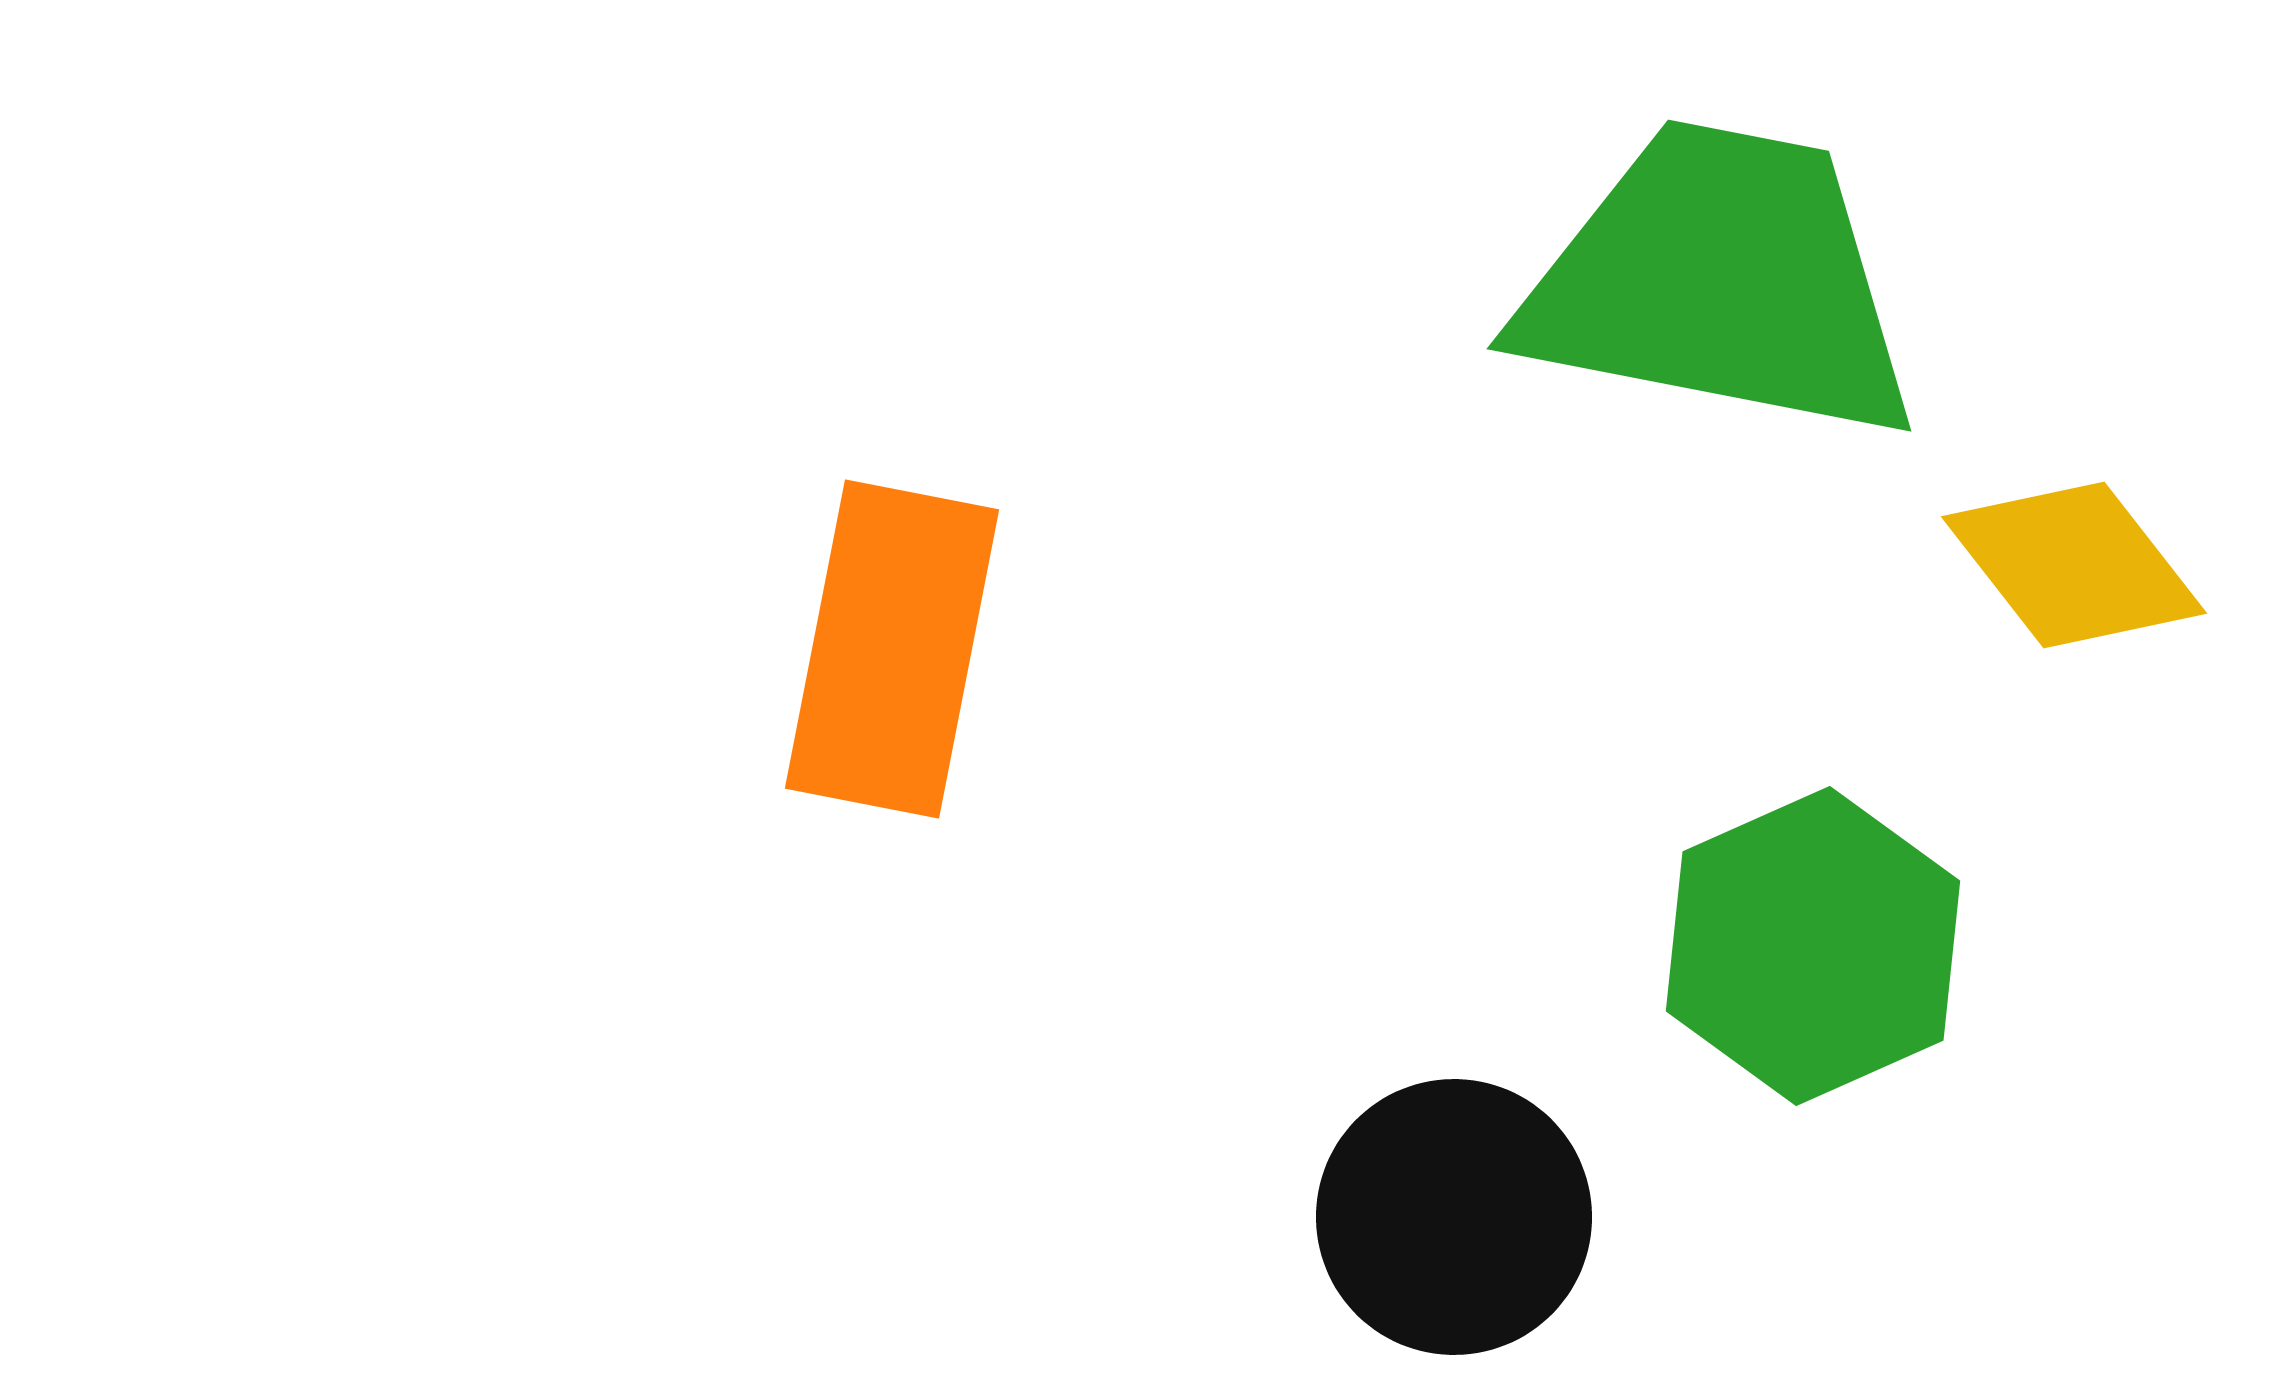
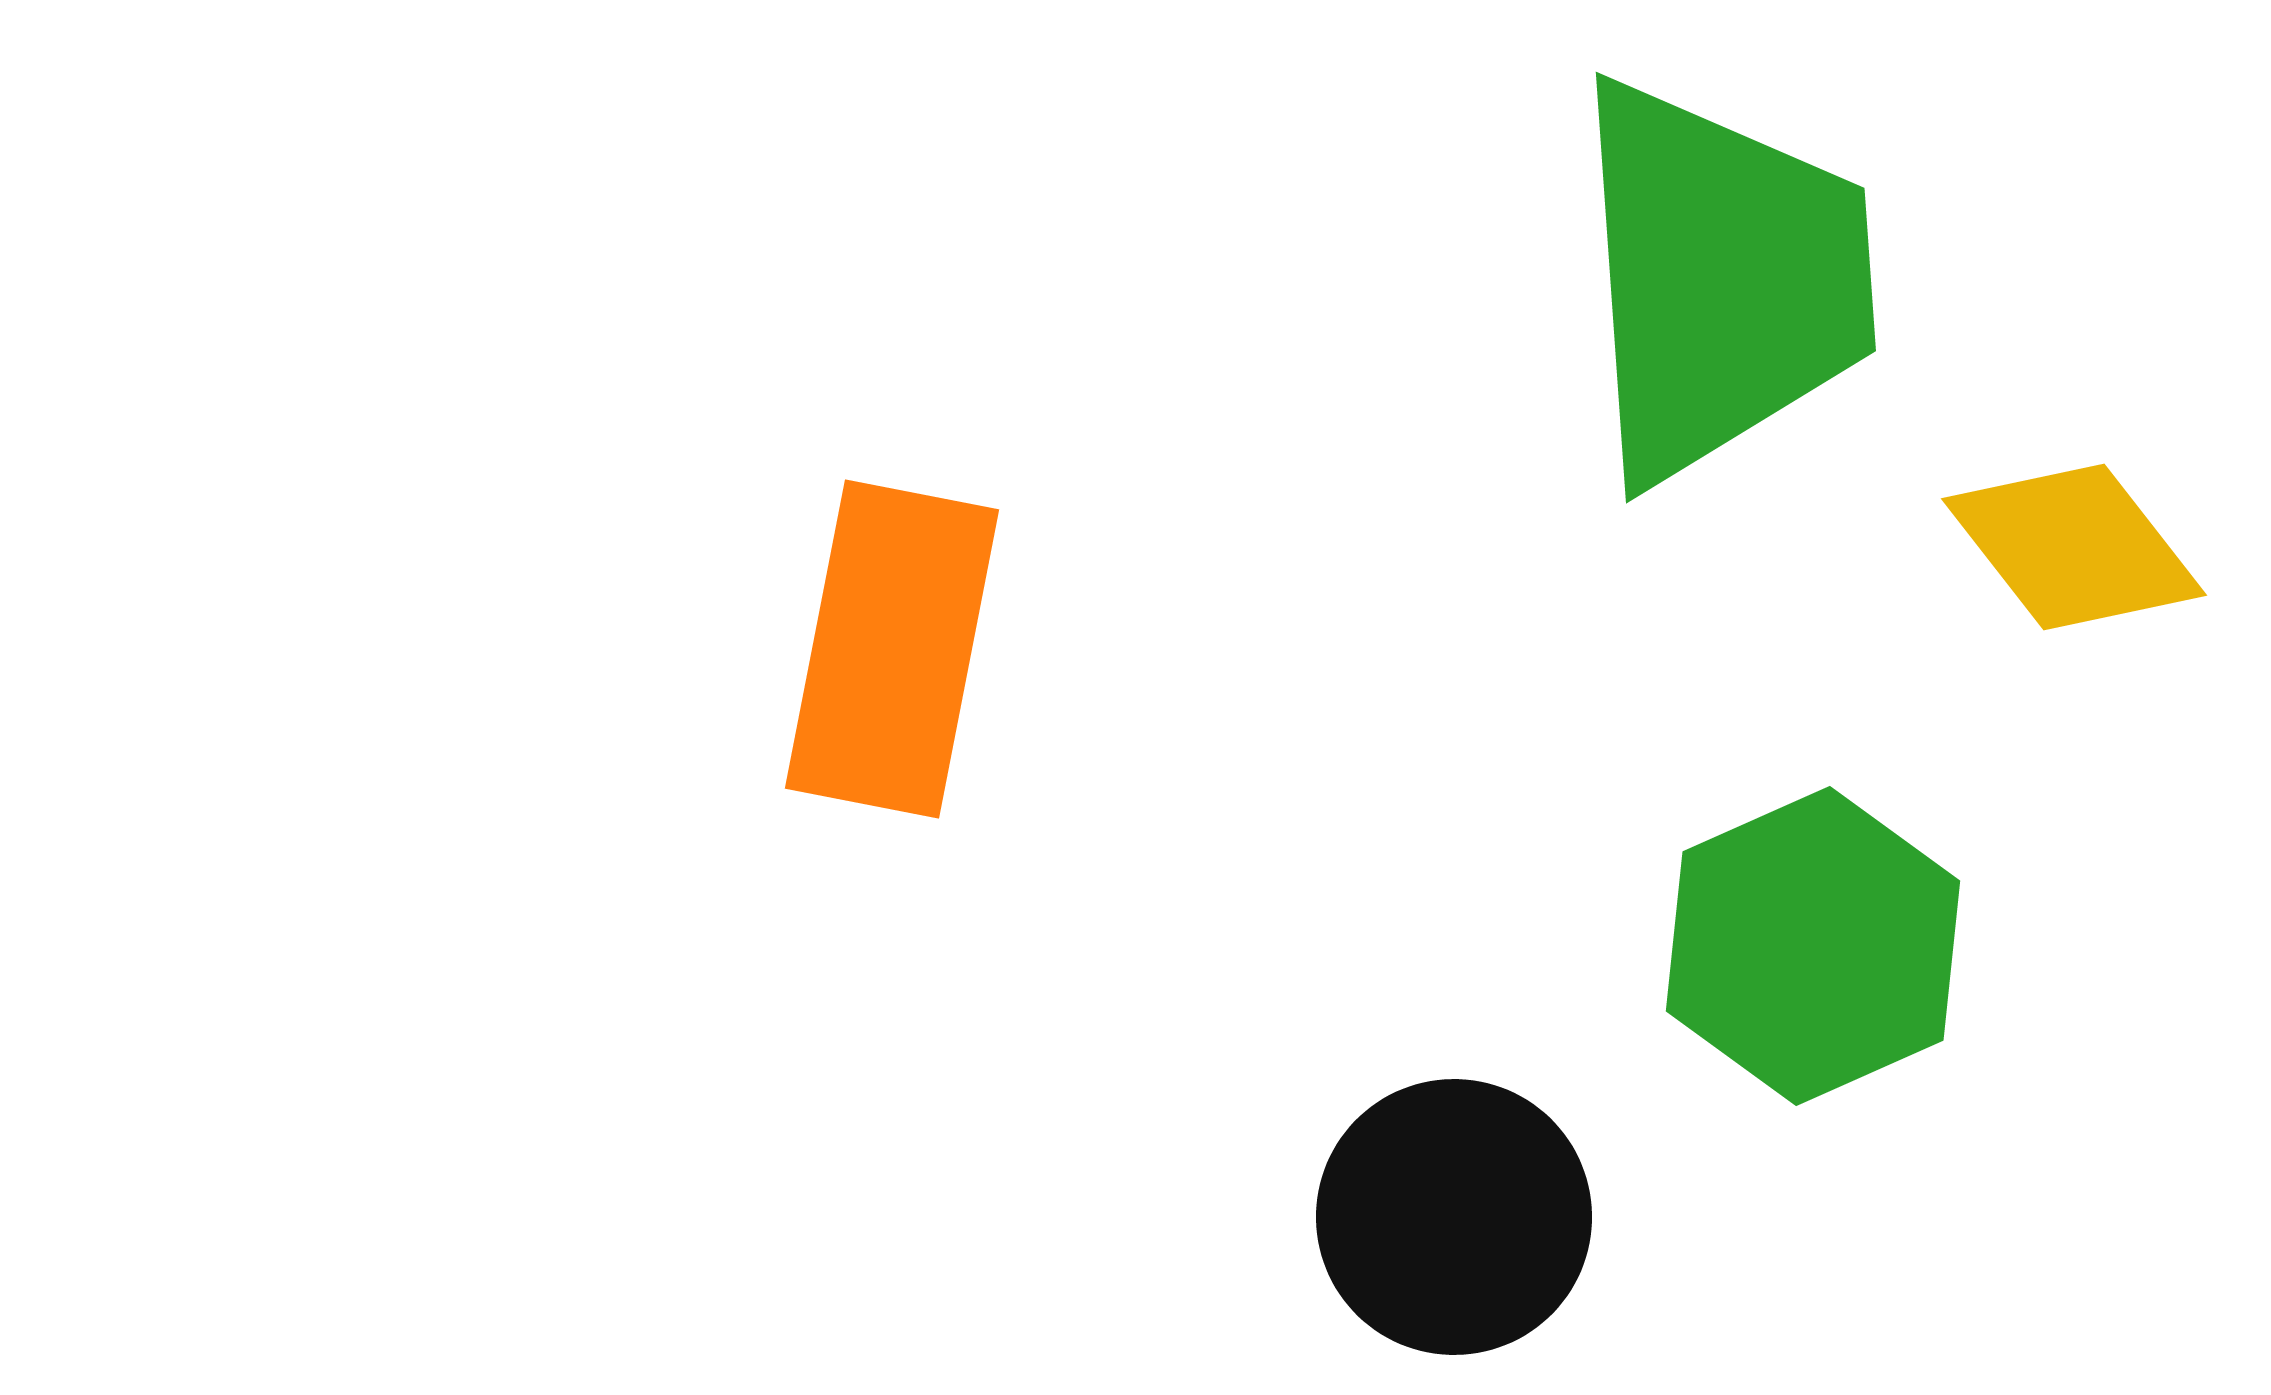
green trapezoid: moved 1 px right, 2 px up; rotated 75 degrees clockwise
yellow diamond: moved 18 px up
